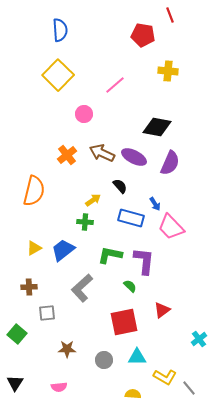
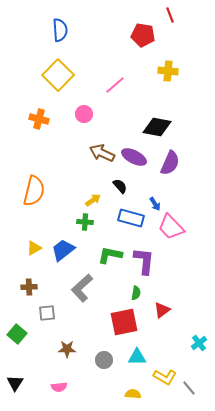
orange cross: moved 28 px left, 36 px up; rotated 36 degrees counterclockwise
green semicircle: moved 6 px right, 7 px down; rotated 56 degrees clockwise
cyan cross: moved 4 px down
